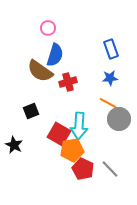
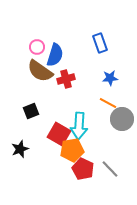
pink circle: moved 11 px left, 19 px down
blue rectangle: moved 11 px left, 6 px up
red cross: moved 2 px left, 3 px up
gray circle: moved 3 px right
black star: moved 6 px right, 4 px down; rotated 24 degrees clockwise
